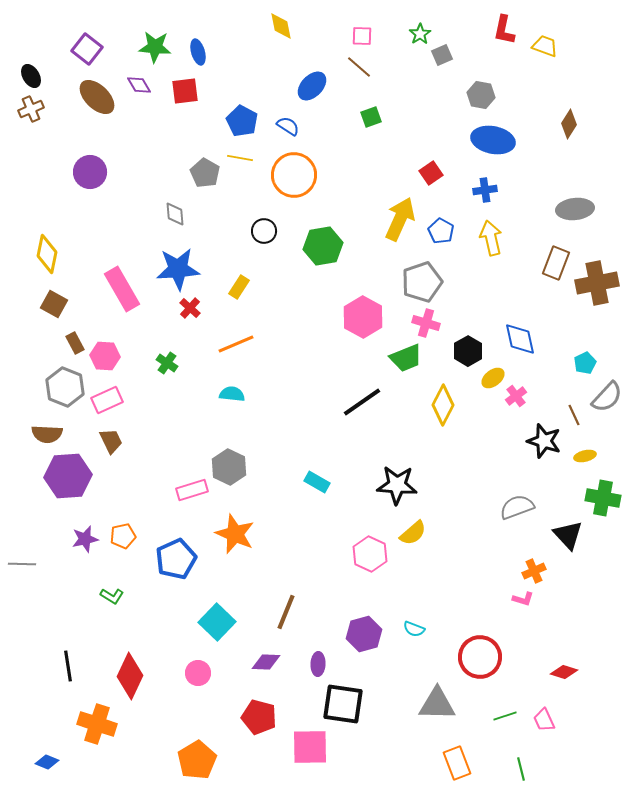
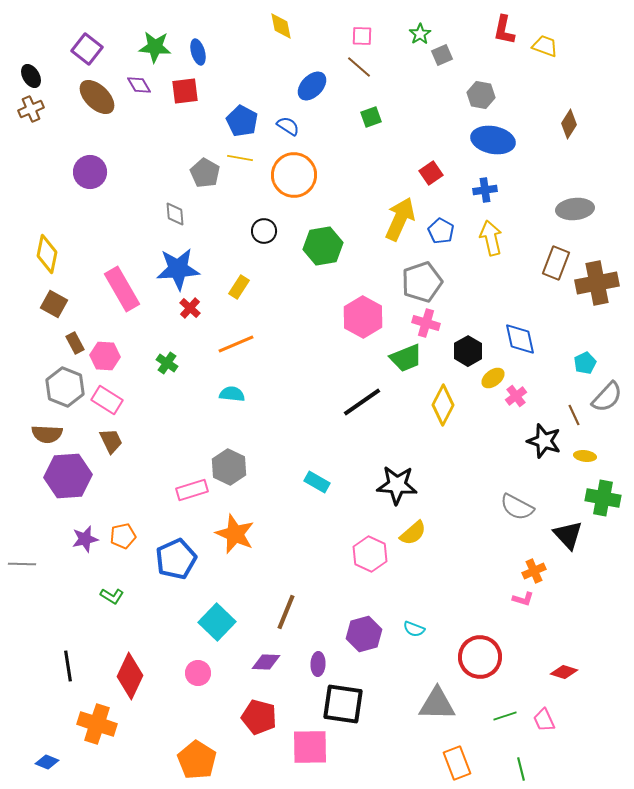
pink rectangle at (107, 400): rotated 56 degrees clockwise
yellow ellipse at (585, 456): rotated 20 degrees clockwise
gray semicircle at (517, 507): rotated 132 degrees counterclockwise
orange pentagon at (197, 760): rotated 9 degrees counterclockwise
